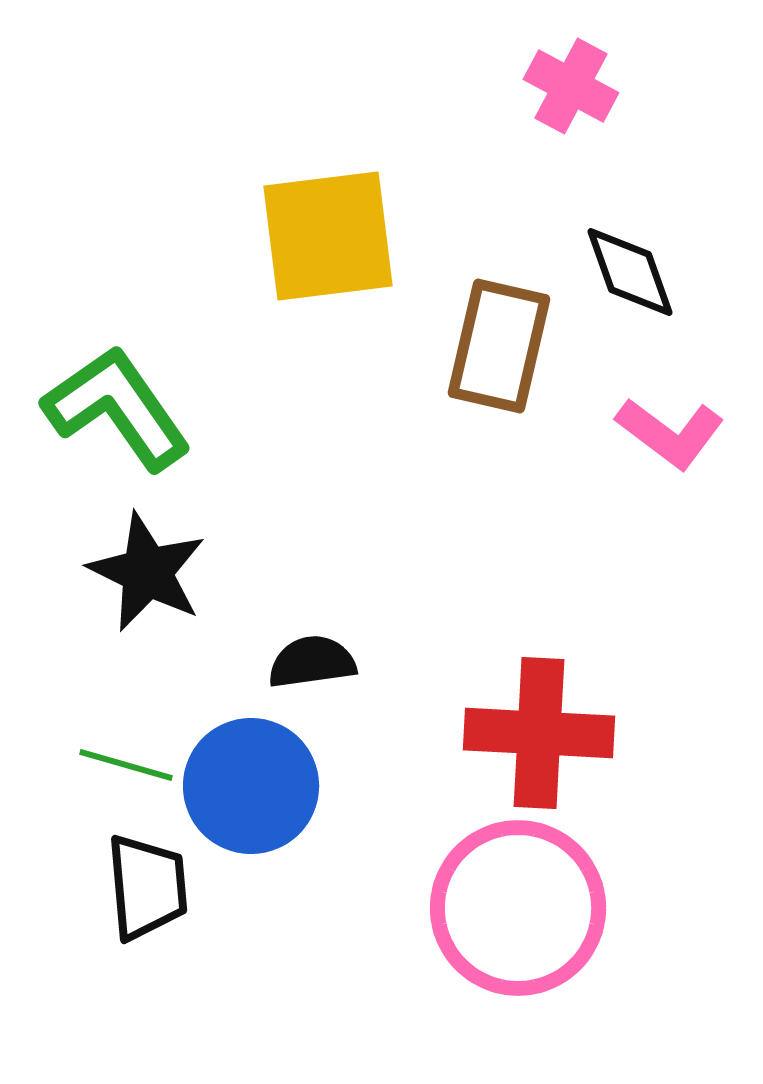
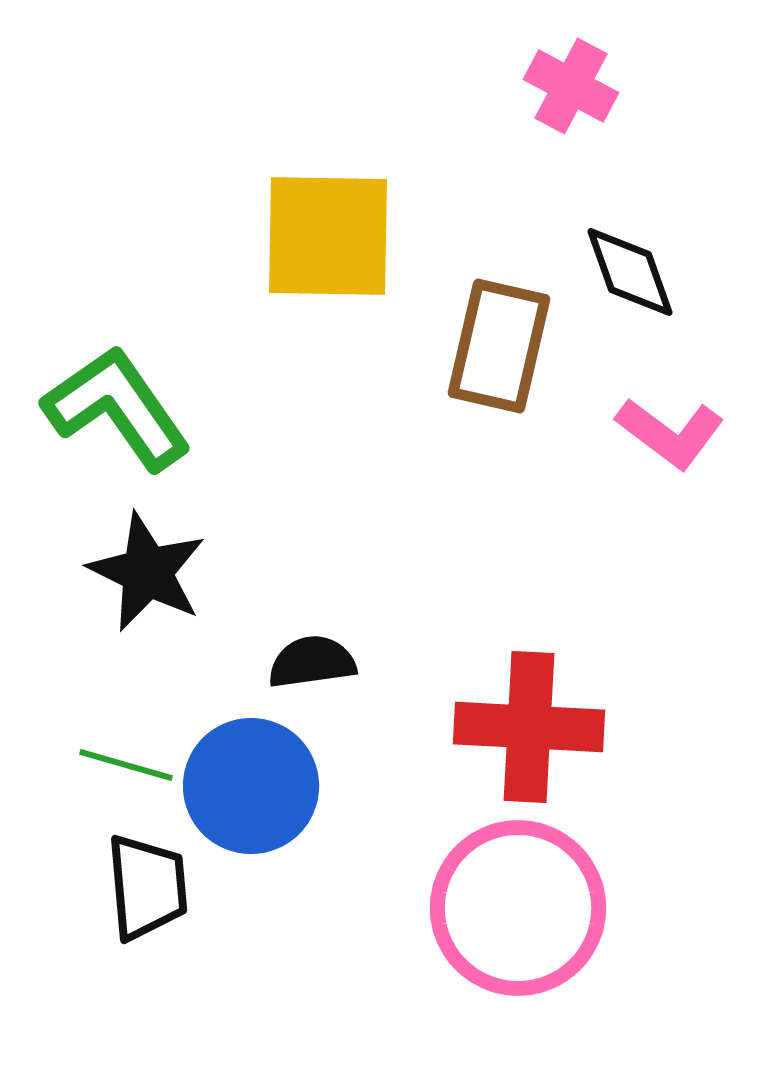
yellow square: rotated 8 degrees clockwise
red cross: moved 10 px left, 6 px up
